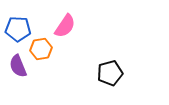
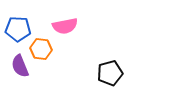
pink semicircle: rotated 45 degrees clockwise
orange hexagon: rotated 15 degrees clockwise
purple semicircle: moved 2 px right
